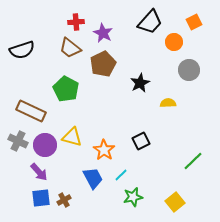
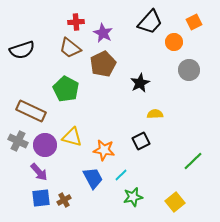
yellow semicircle: moved 13 px left, 11 px down
orange star: rotated 25 degrees counterclockwise
